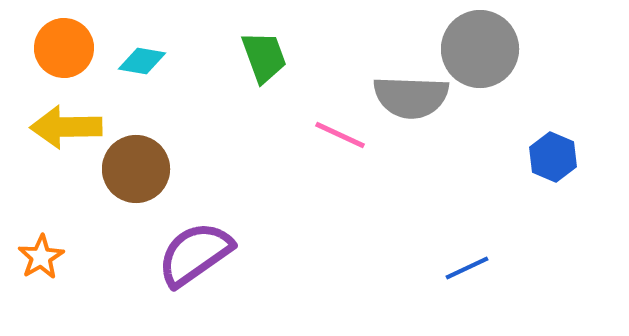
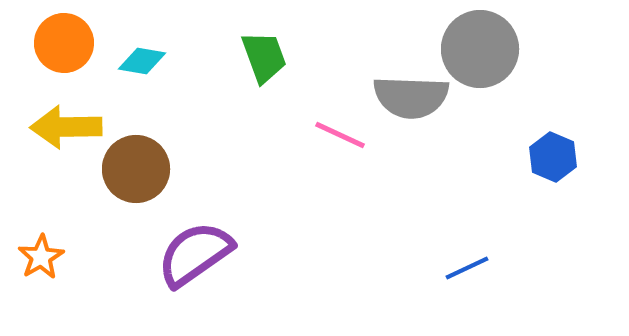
orange circle: moved 5 px up
